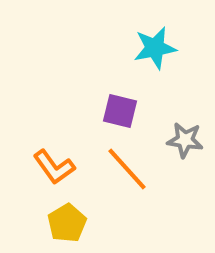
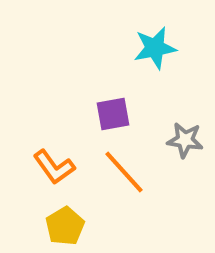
purple square: moved 7 px left, 3 px down; rotated 24 degrees counterclockwise
orange line: moved 3 px left, 3 px down
yellow pentagon: moved 2 px left, 3 px down
